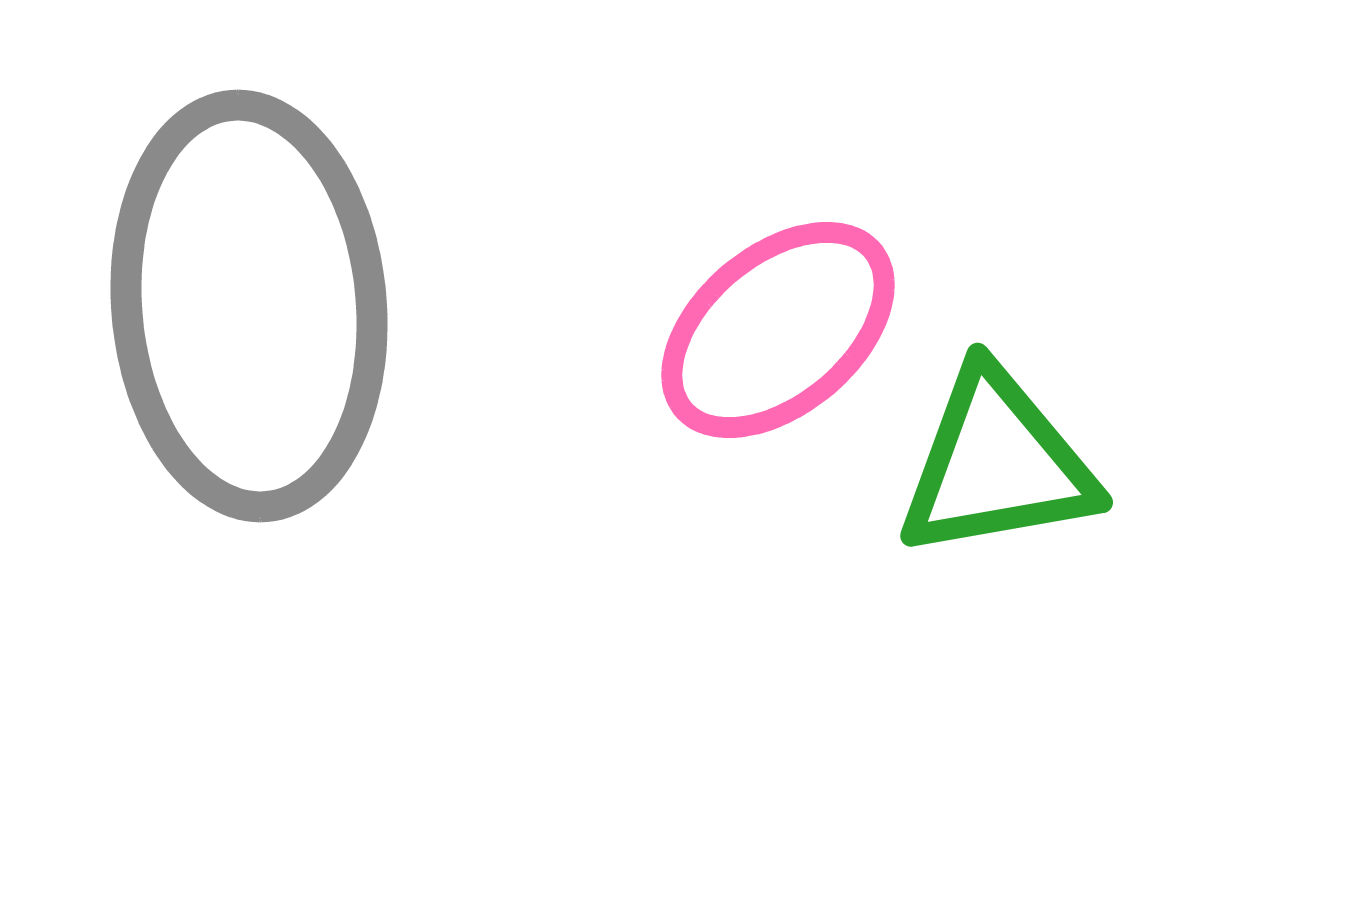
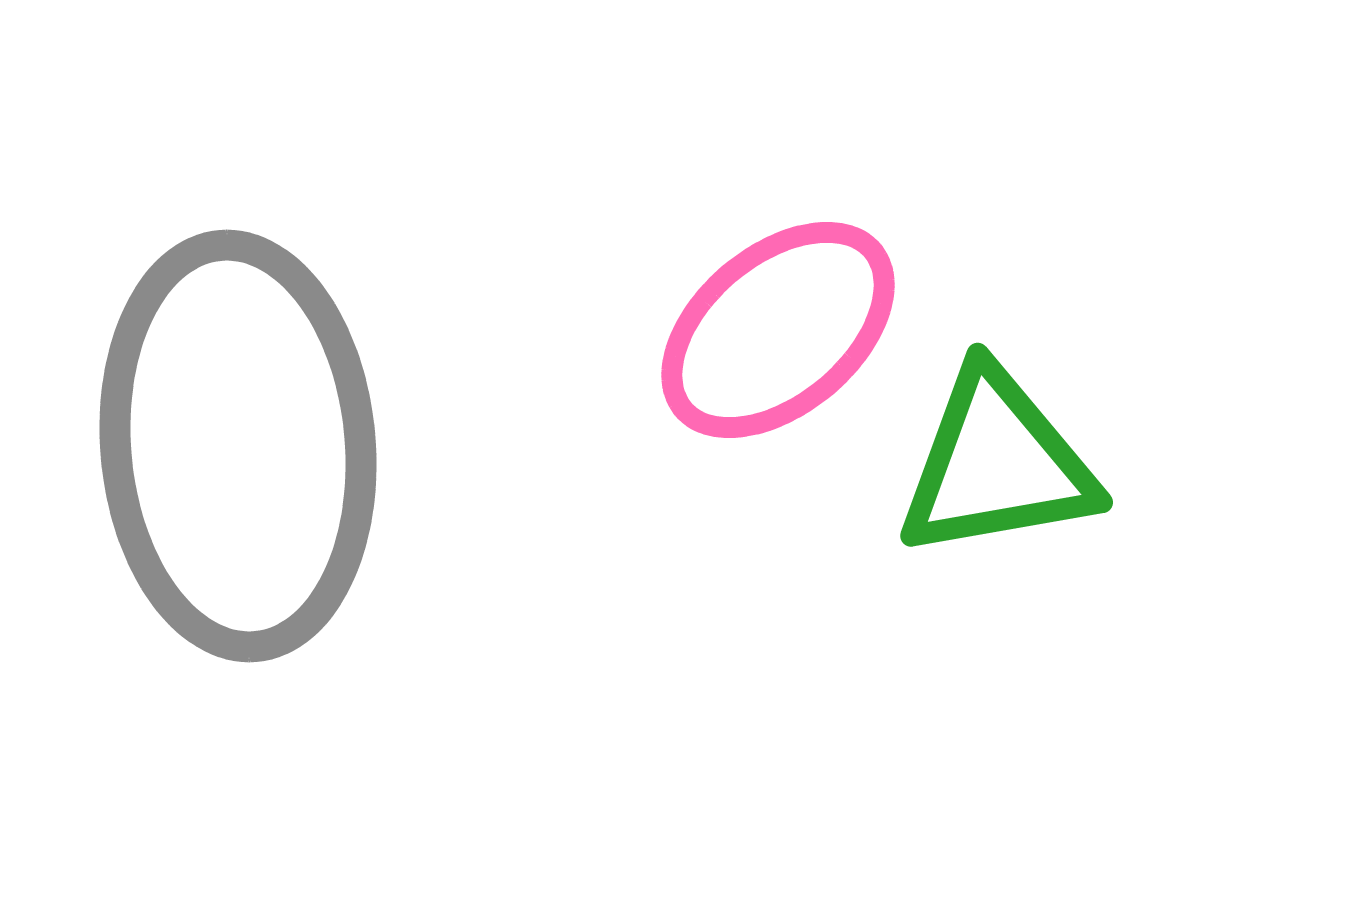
gray ellipse: moved 11 px left, 140 px down
